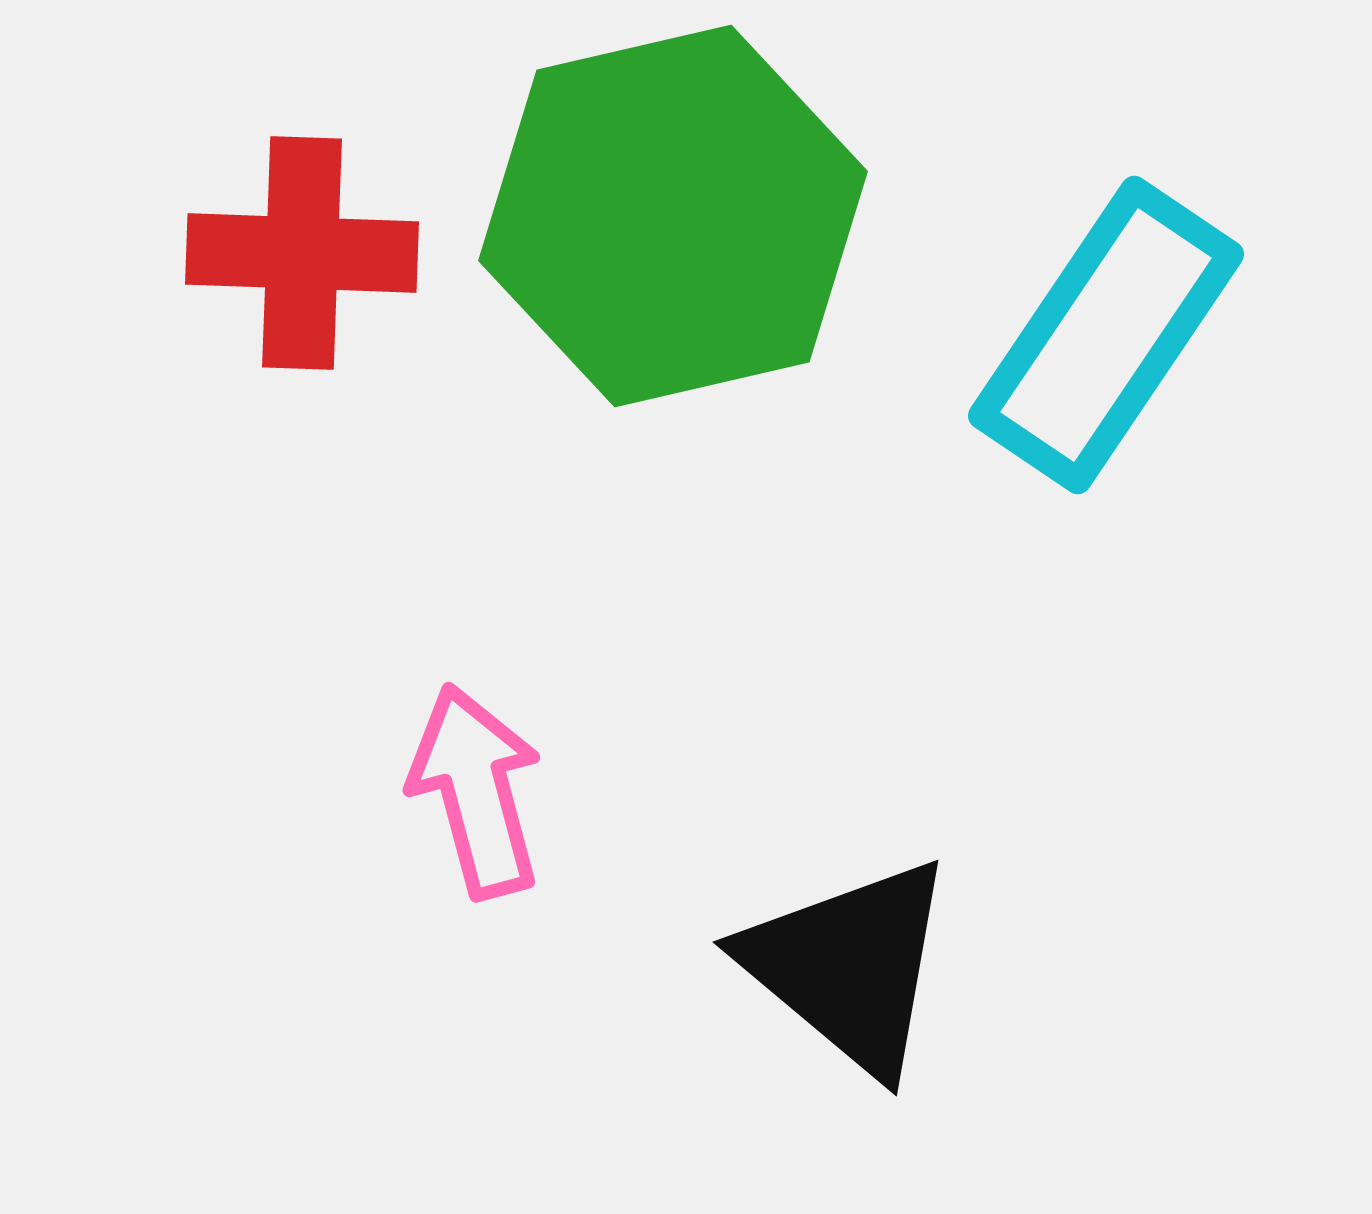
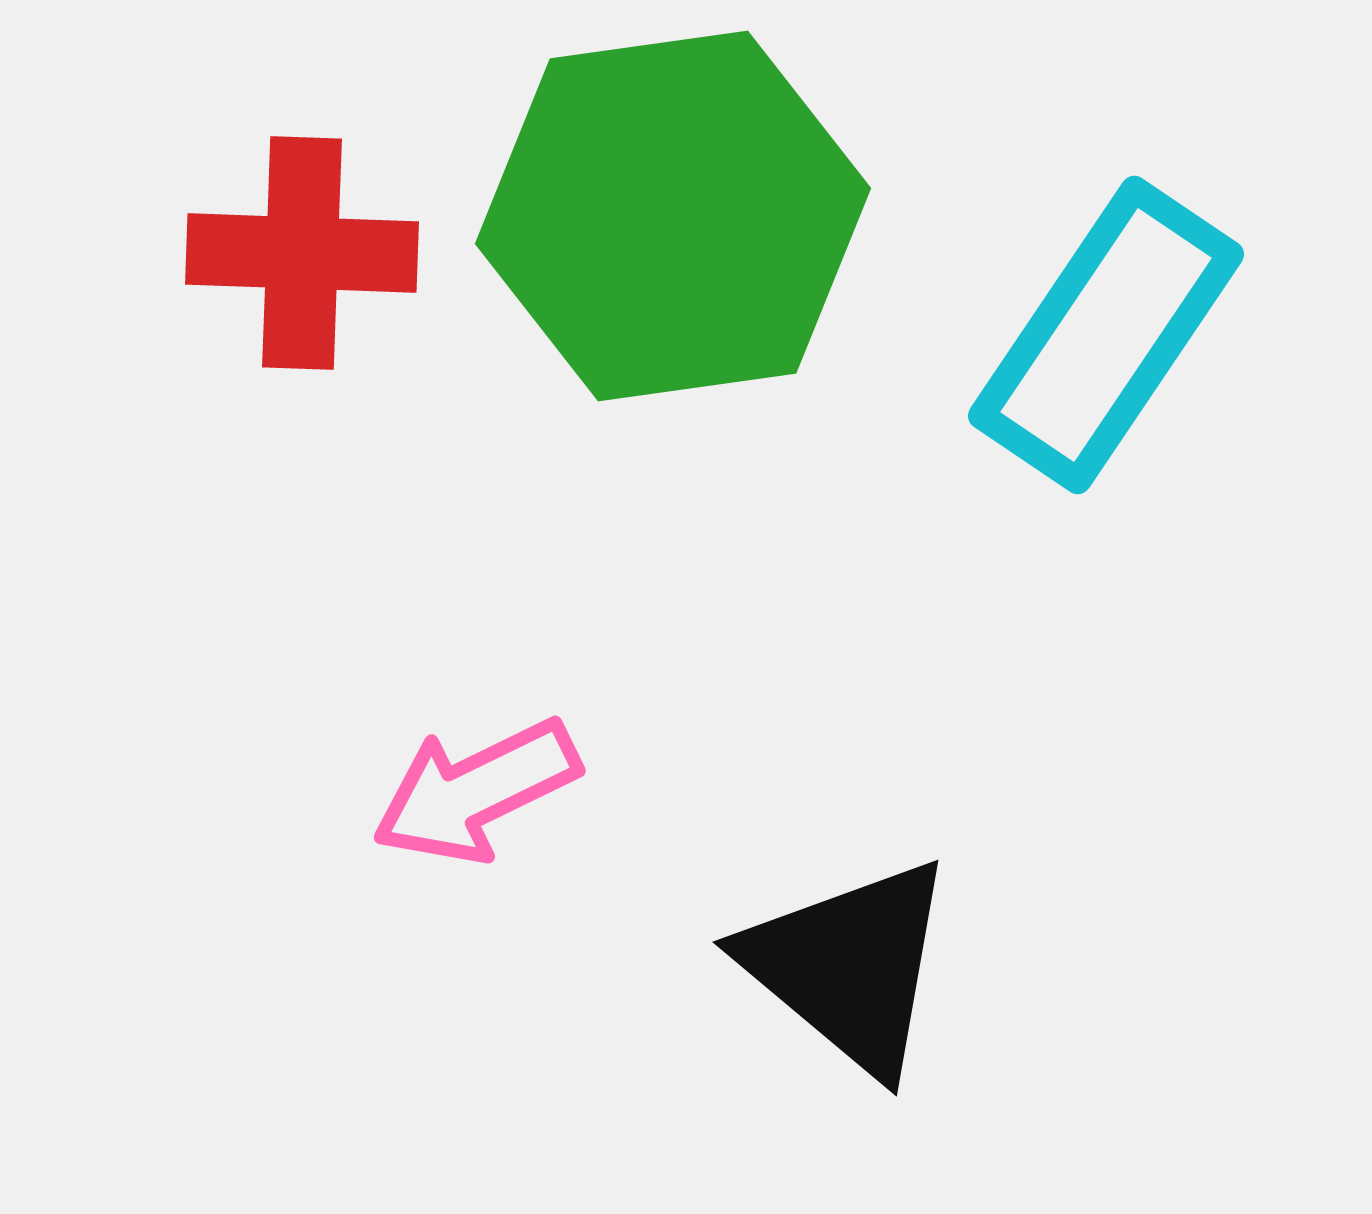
green hexagon: rotated 5 degrees clockwise
pink arrow: rotated 101 degrees counterclockwise
